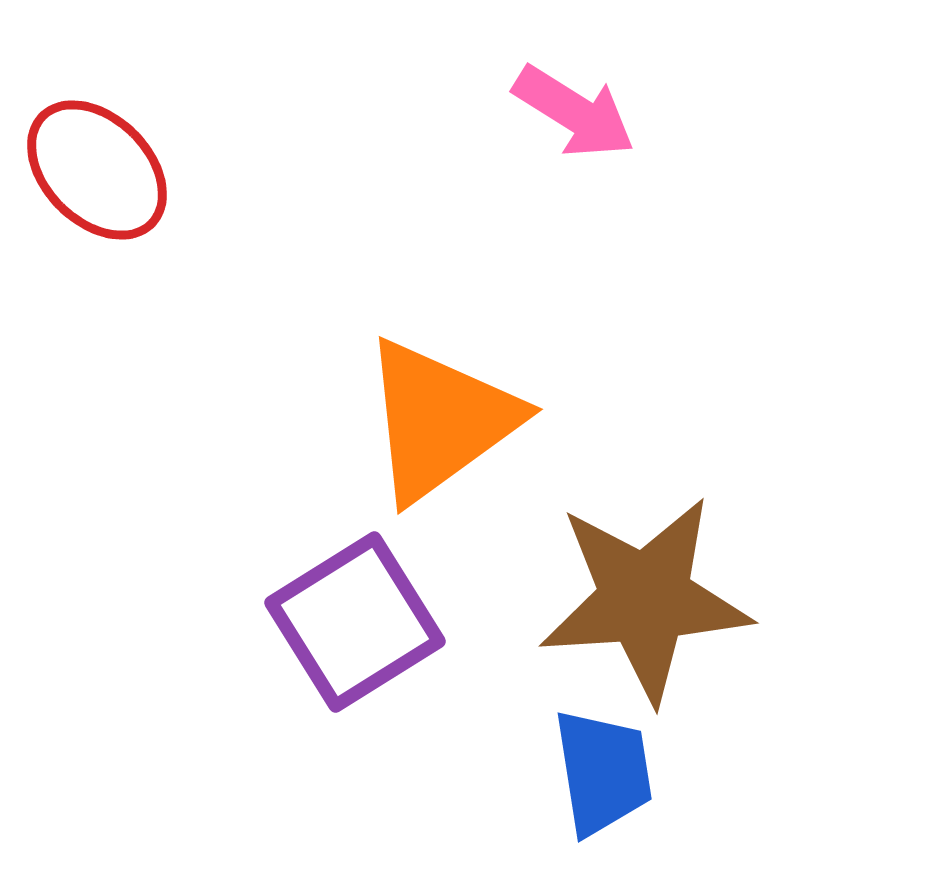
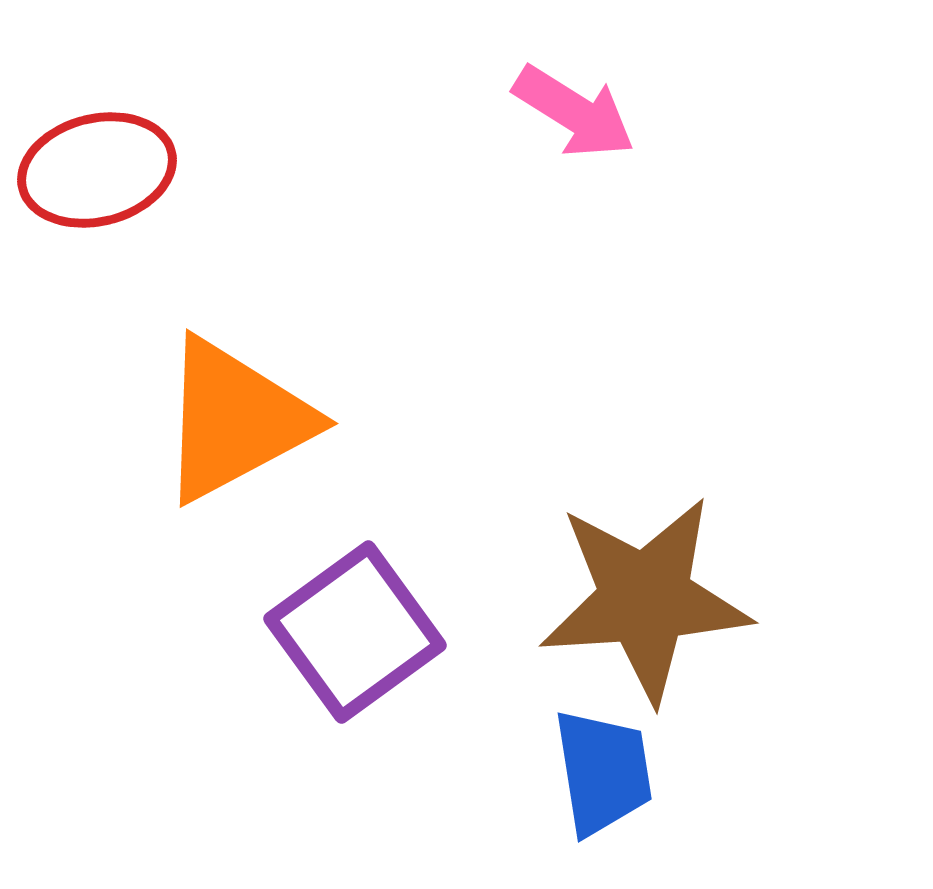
red ellipse: rotated 59 degrees counterclockwise
orange triangle: moved 205 px left; rotated 8 degrees clockwise
purple square: moved 10 px down; rotated 4 degrees counterclockwise
